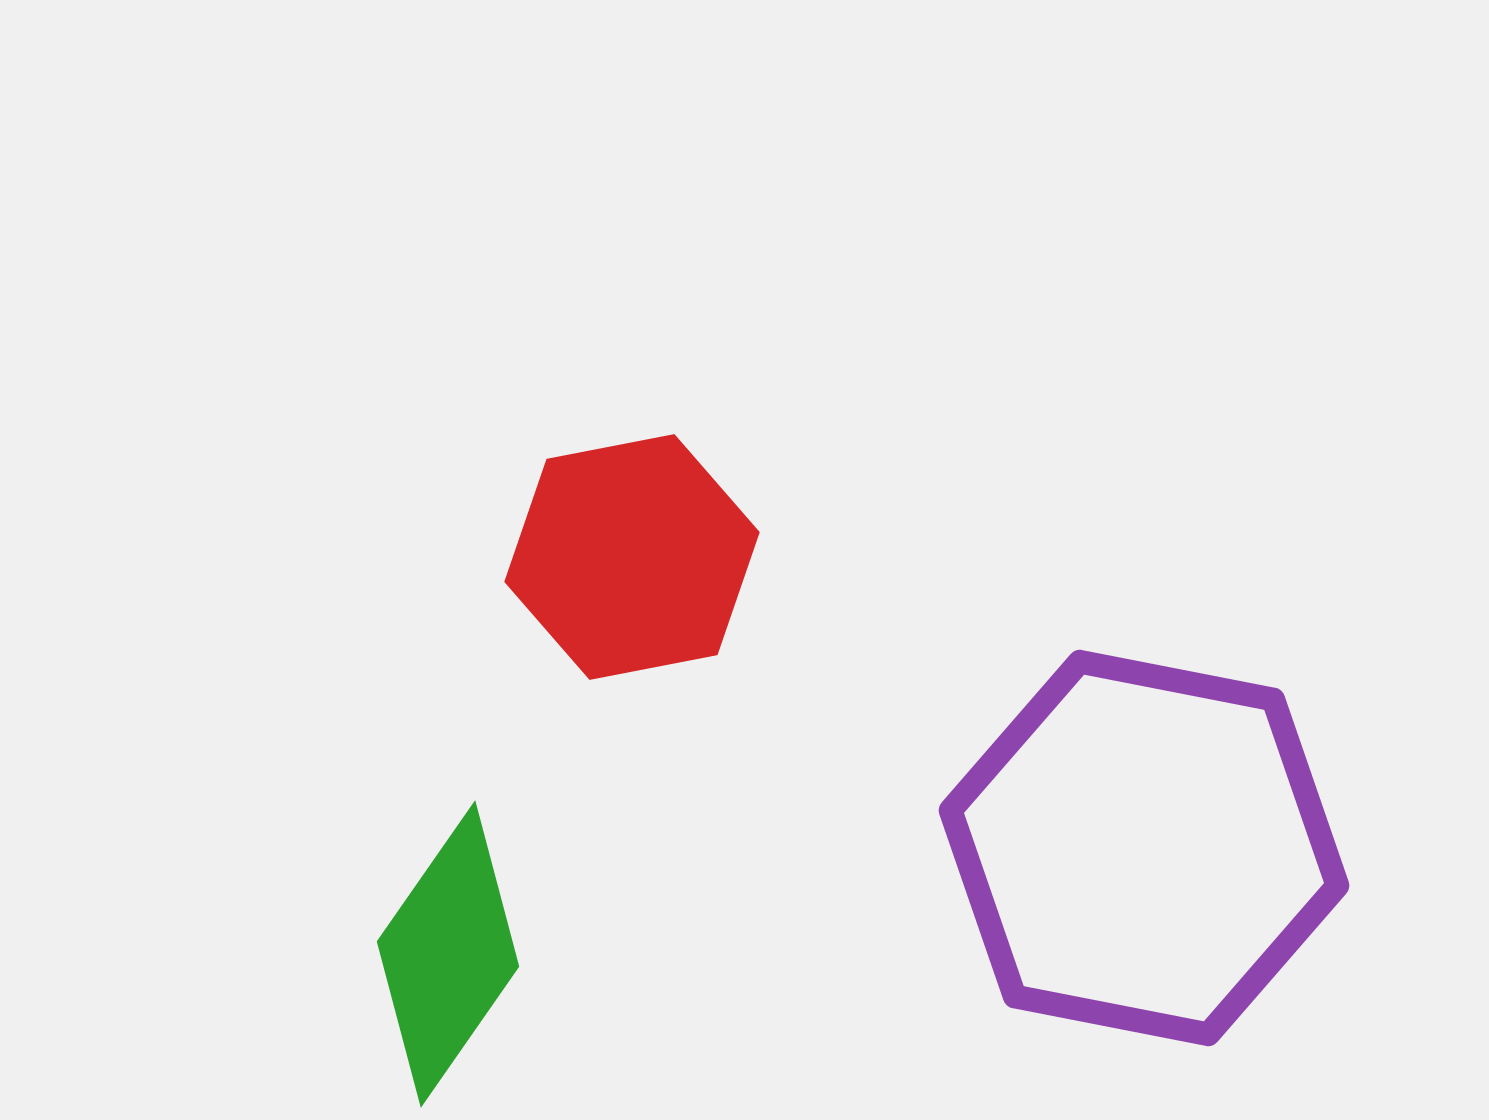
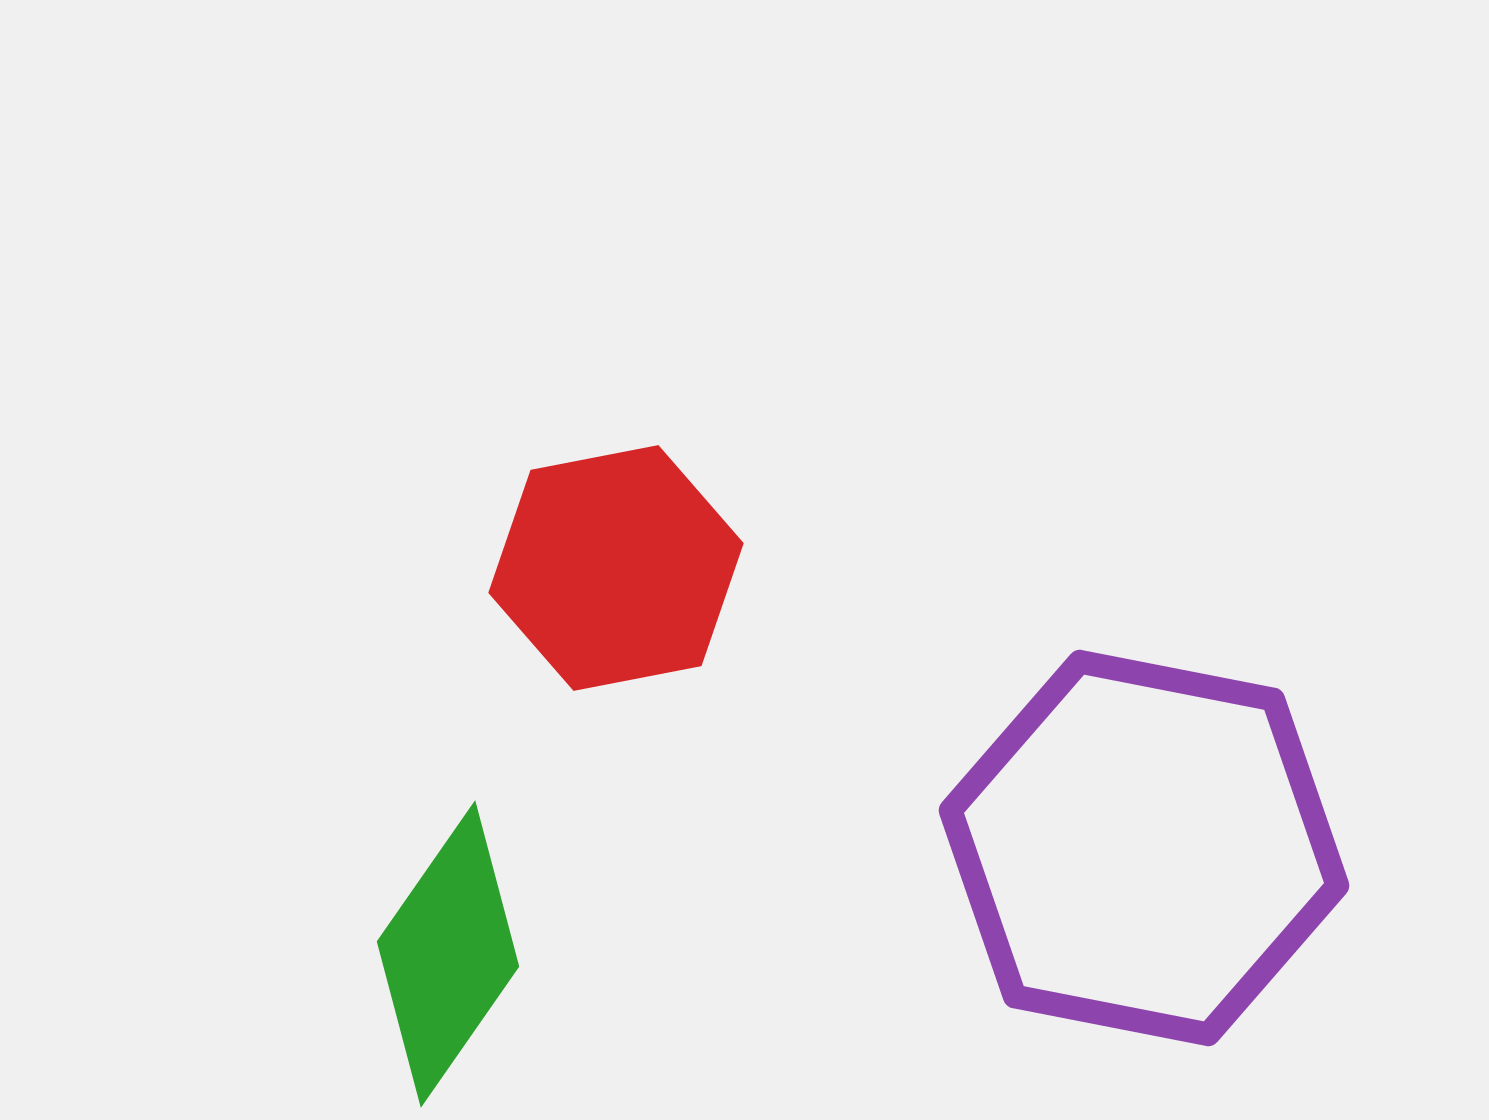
red hexagon: moved 16 px left, 11 px down
